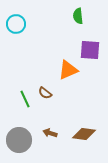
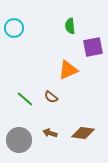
green semicircle: moved 8 px left, 10 px down
cyan circle: moved 2 px left, 4 px down
purple square: moved 3 px right, 3 px up; rotated 15 degrees counterclockwise
brown semicircle: moved 6 px right, 4 px down
green line: rotated 24 degrees counterclockwise
brown diamond: moved 1 px left, 1 px up
